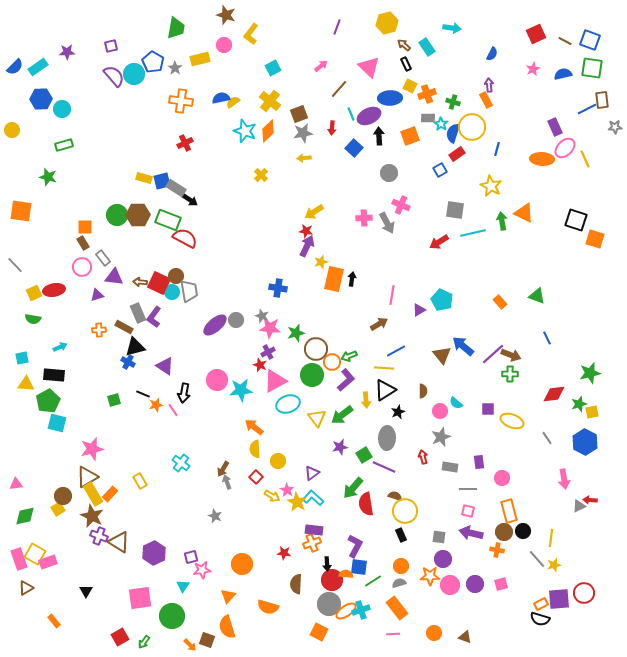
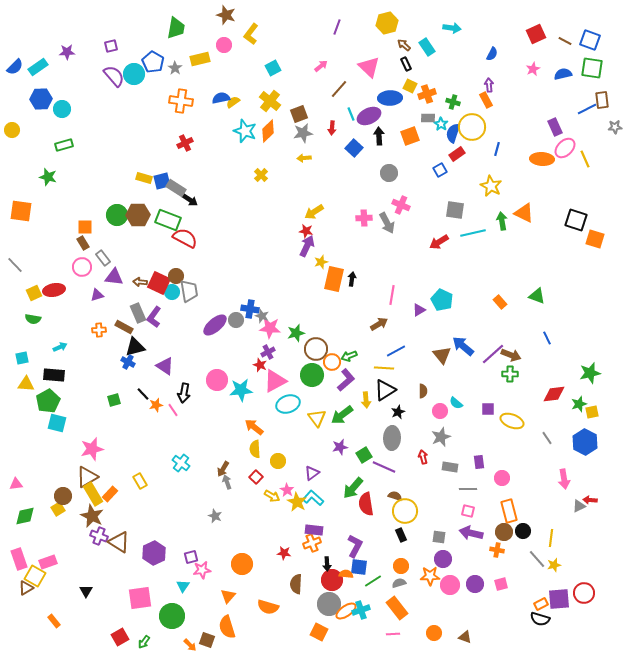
blue cross at (278, 288): moved 28 px left, 21 px down
black line at (143, 394): rotated 24 degrees clockwise
gray ellipse at (387, 438): moved 5 px right
yellow square at (35, 554): moved 22 px down
